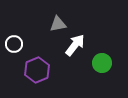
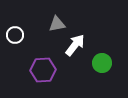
gray triangle: moved 1 px left
white circle: moved 1 px right, 9 px up
purple hexagon: moved 6 px right; rotated 20 degrees clockwise
